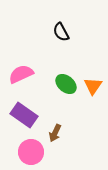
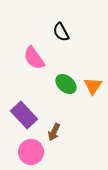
pink semicircle: moved 13 px right, 16 px up; rotated 100 degrees counterclockwise
purple rectangle: rotated 12 degrees clockwise
brown arrow: moved 1 px left, 1 px up
